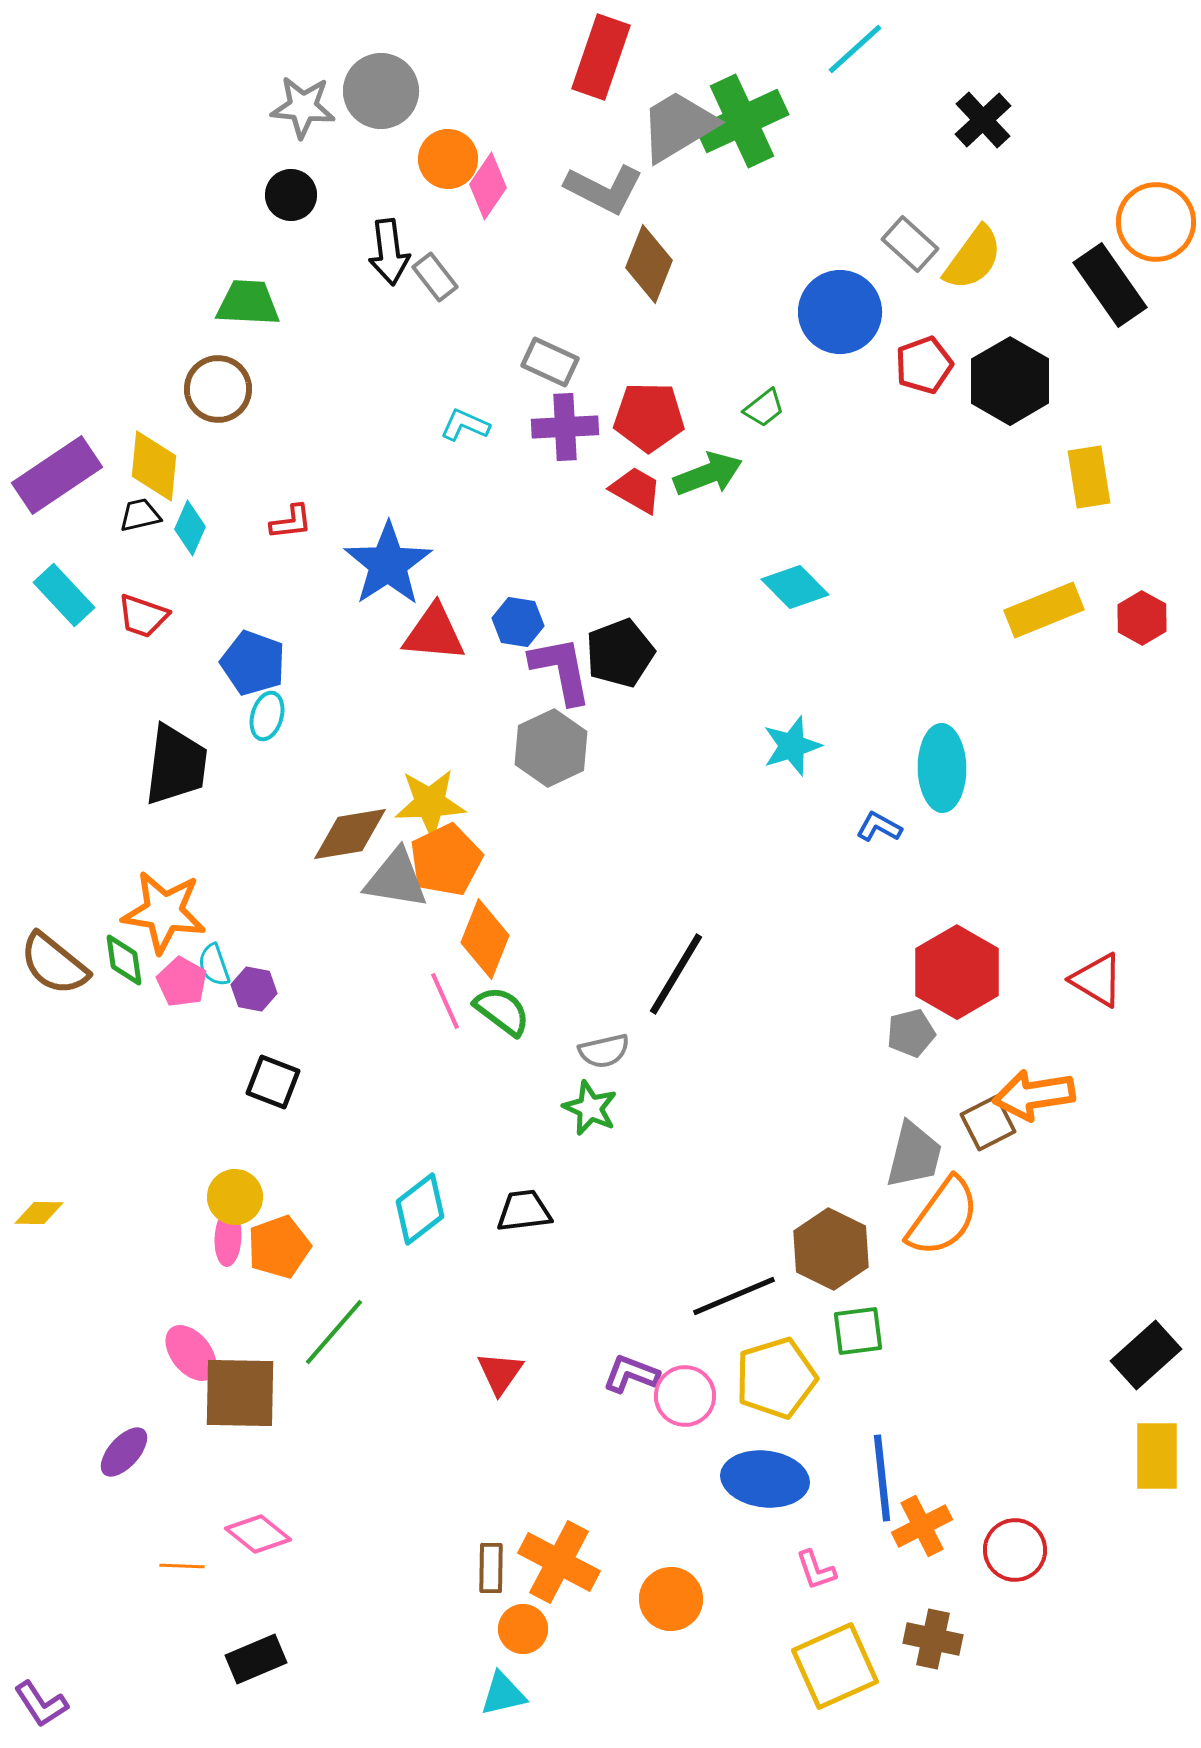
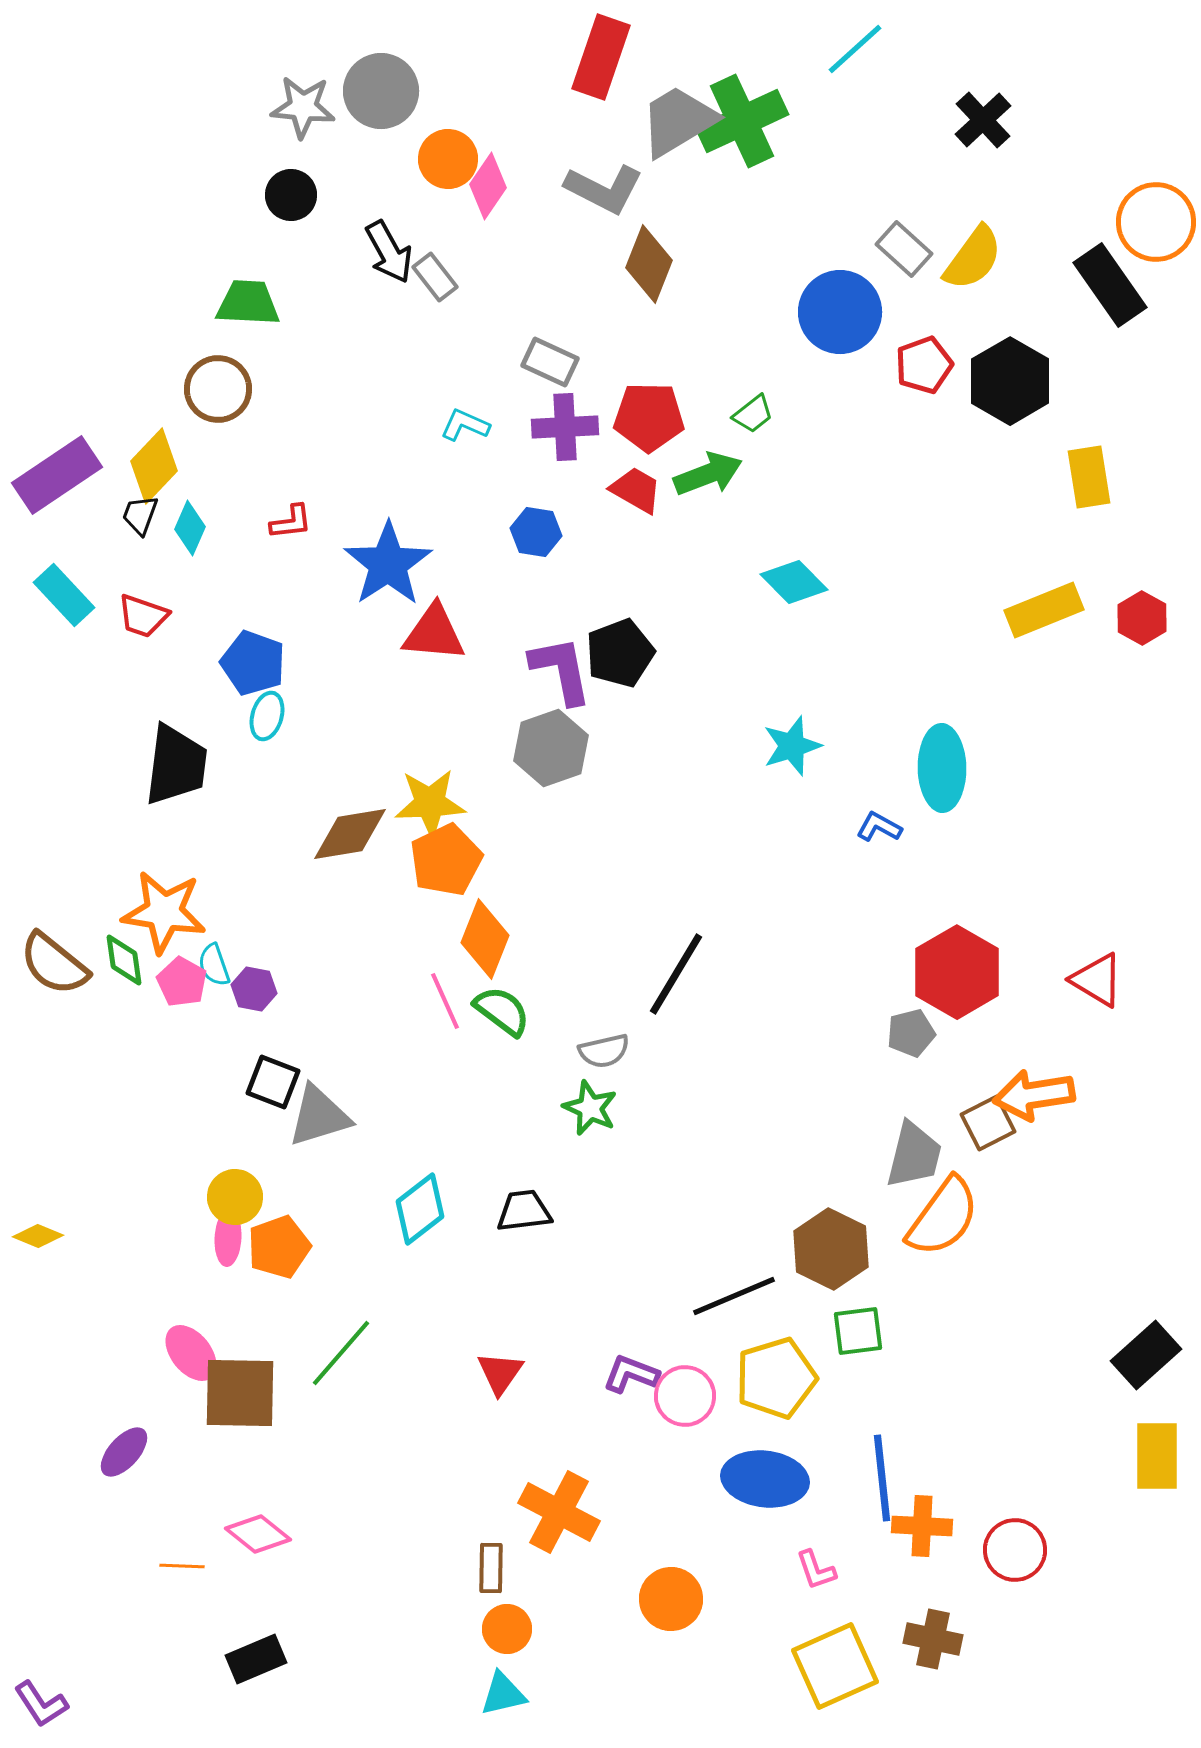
gray trapezoid at (678, 126): moved 5 px up
gray rectangle at (910, 244): moved 6 px left, 5 px down
black arrow at (389, 252): rotated 22 degrees counterclockwise
green trapezoid at (764, 408): moved 11 px left, 6 px down
yellow diamond at (154, 466): rotated 38 degrees clockwise
black trapezoid at (140, 515): rotated 57 degrees counterclockwise
cyan diamond at (795, 587): moved 1 px left, 5 px up
blue hexagon at (518, 622): moved 18 px right, 90 px up
gray hexagon at (551, 748): rotated 6 degrees clockwise
gray triangle at (396, 879): moved 77 px left, 237 px down; rotated 26 degrees counterclockwise
yellow diamond at (39, 1213): moved 1 px left, 23 px down; rotated 21 degrees clockwise
green line at (334, 1332): moved 7 px right, 21 px down
orange cross at (922, 1526): rotated 30 degrees clockwise
orange cross at (559, 1562): moved 50 px up
orange circle at (523, 1629): moved 16 px left
